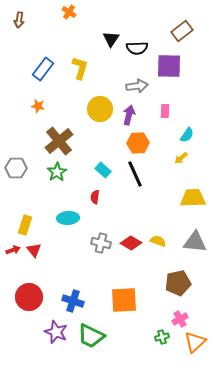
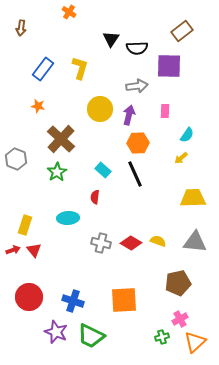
brown arrow: moved 2 px right, 8 px down
brown cross: moved 2 px right, 2 px up; rotated 8 degrees counterclockwise
gray hexagon: moved 9 px up; rotated 20 degrees clockwise
